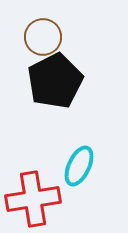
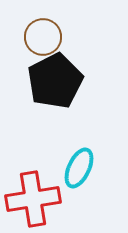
cyan ellipse: moved 2 px down
